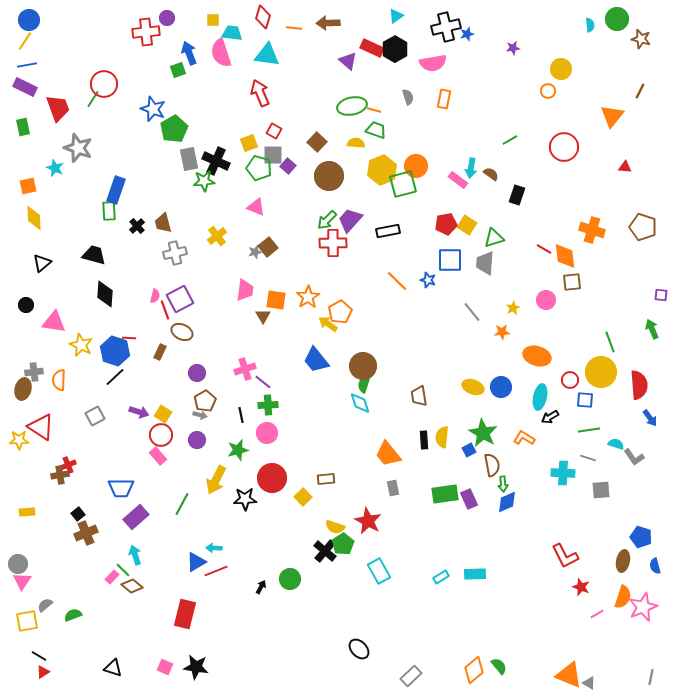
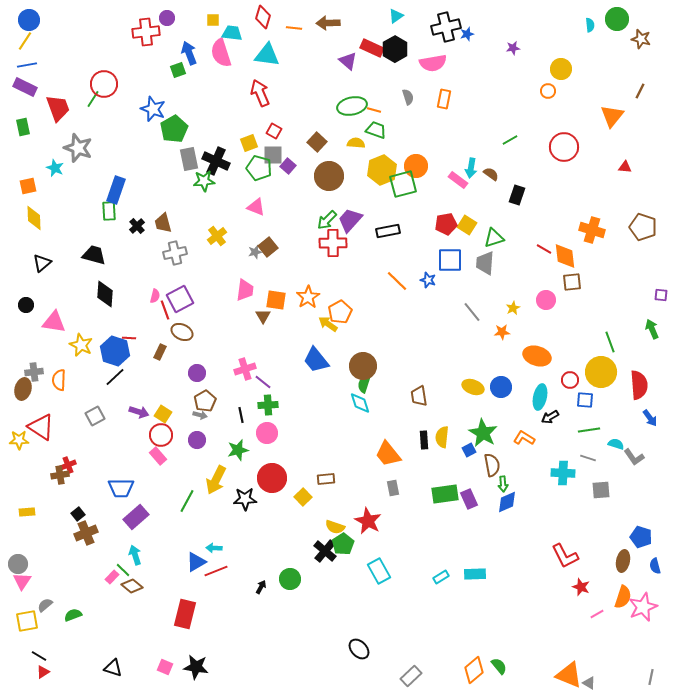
green line at (182, 504): moved 5 px right, 3 px up
